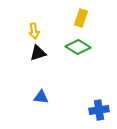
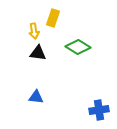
yellow rectangle: moved 28 px left
black triangle: rotated 24 degrees clockwise
blue triangle: moved 5 px left
